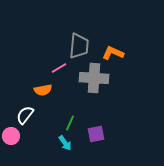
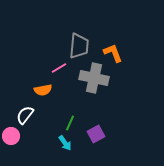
orange L-shape: rotated 45 degrees clockwise
gray cross: rotated 8 degrees clockwise
purple square: rotated 18 degrees counterclockwise
